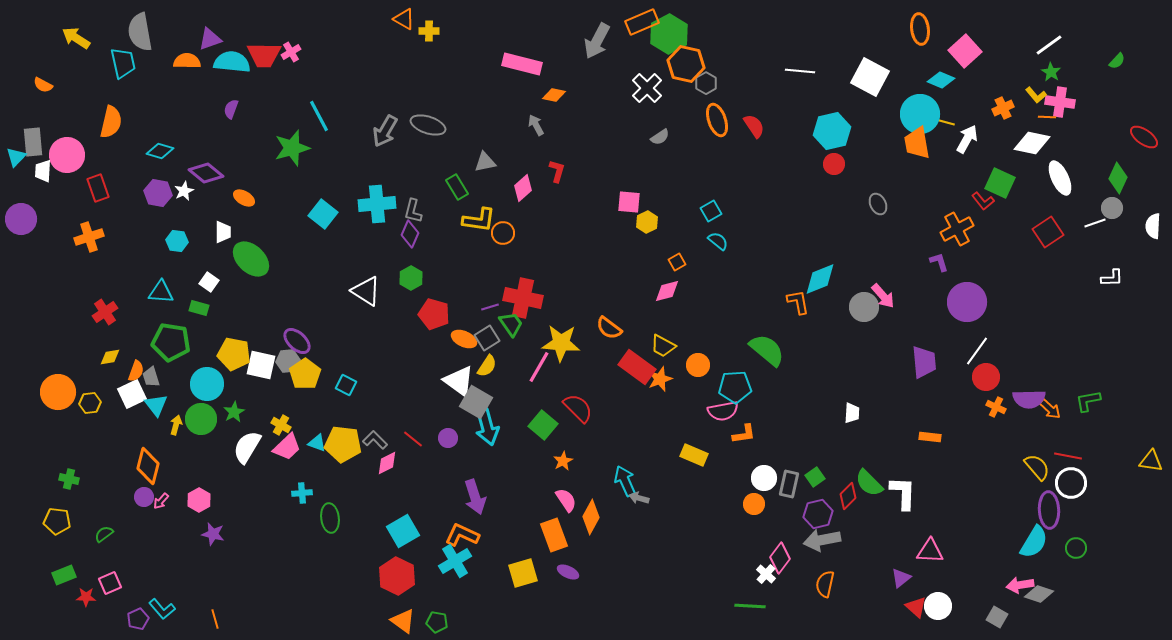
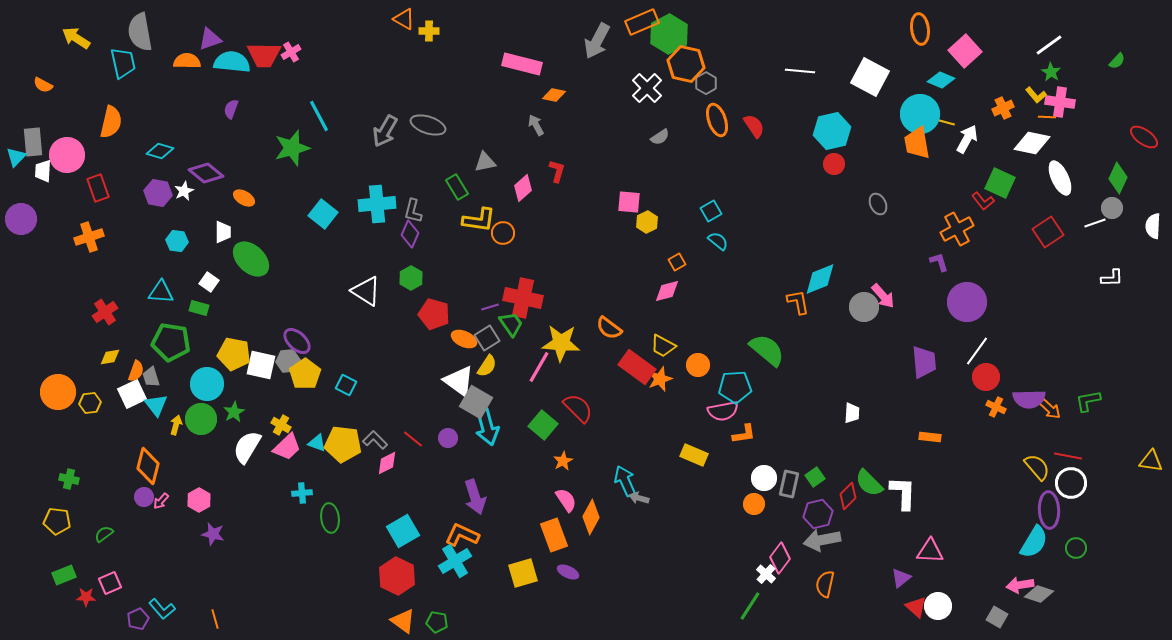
green line at (750, 606): rotated 60 degrees counterclockwise
